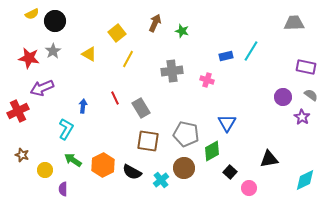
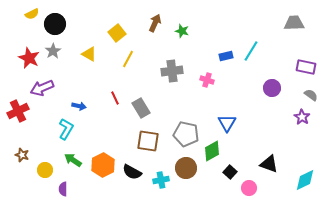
black circle: moved 3 px down
red star: rotated 15 degrees clockwise
purple circle: moved 11 px left, 9 px up
blue arrow: moved 4 px left; rotated 96 degrees clockwise
black triangle: moved 5 px down; rotated 30 degrees clockwise
brown circle: moved 2 px right
cyan cross: rotated 28 degrees clockwise
